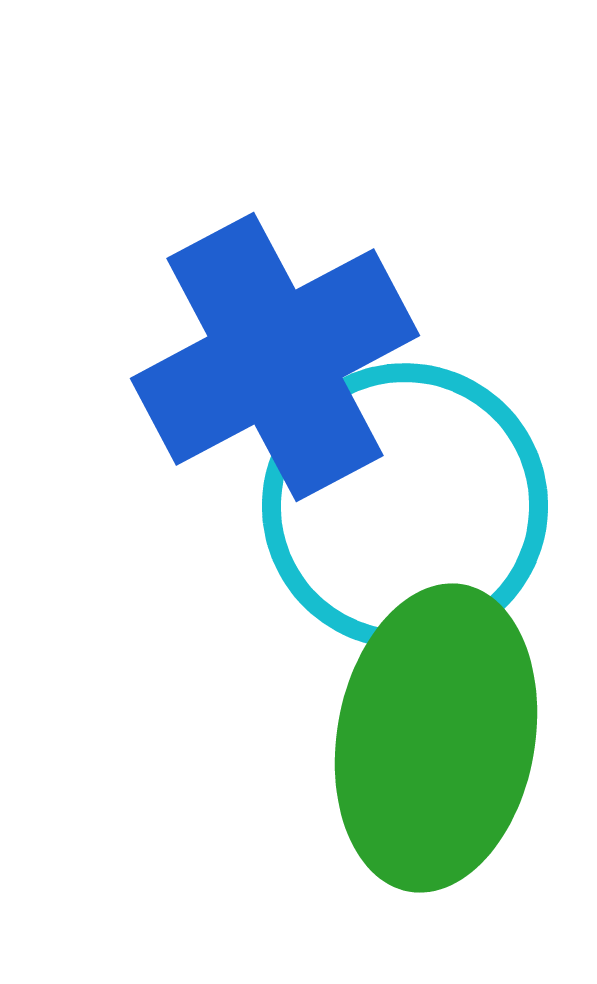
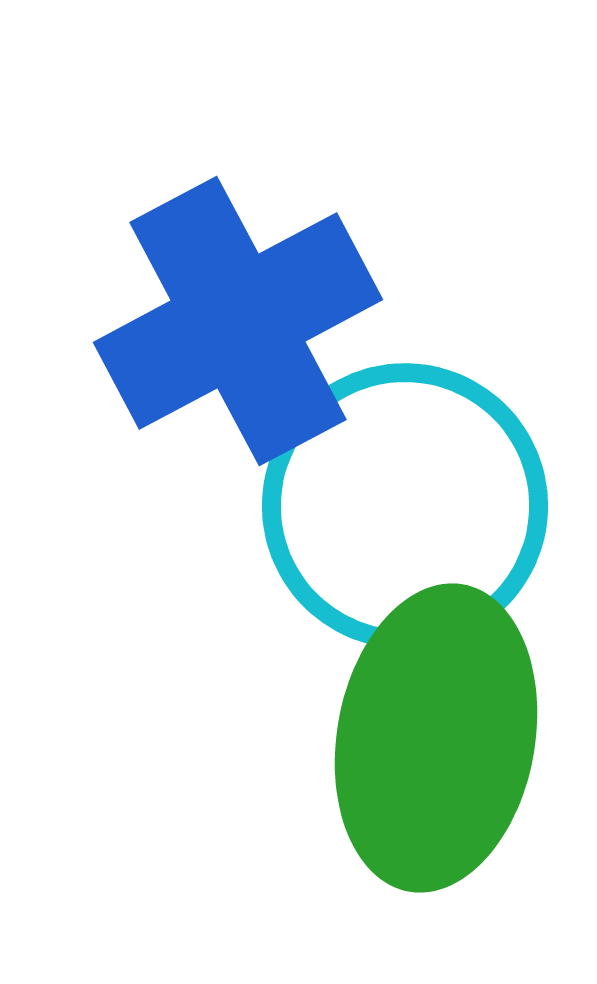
blue cross: moved 37 px left, 36 px up
